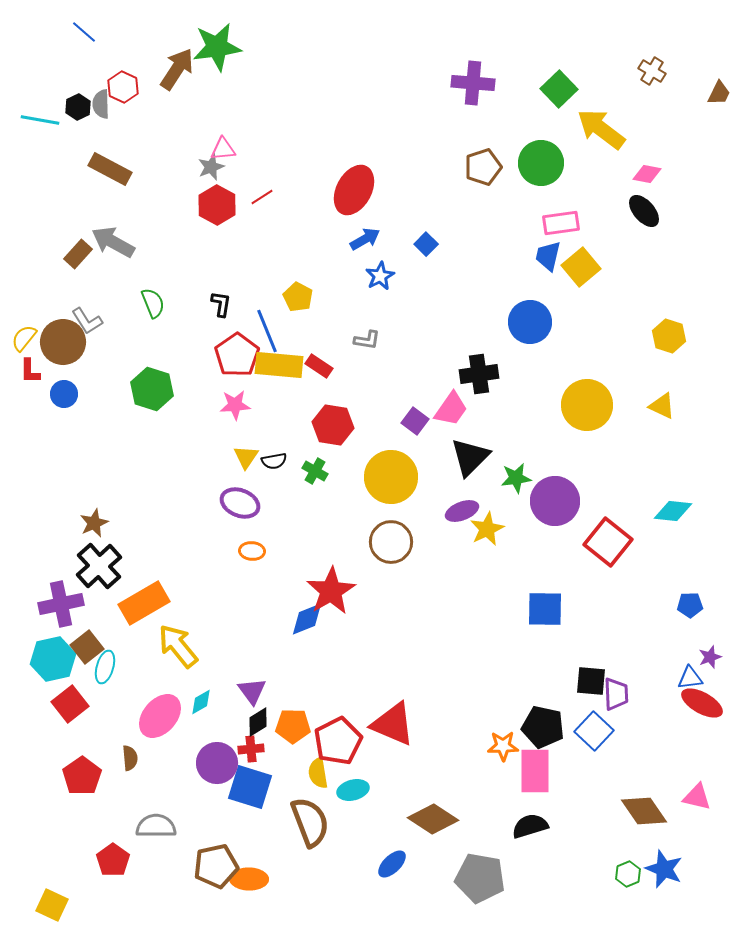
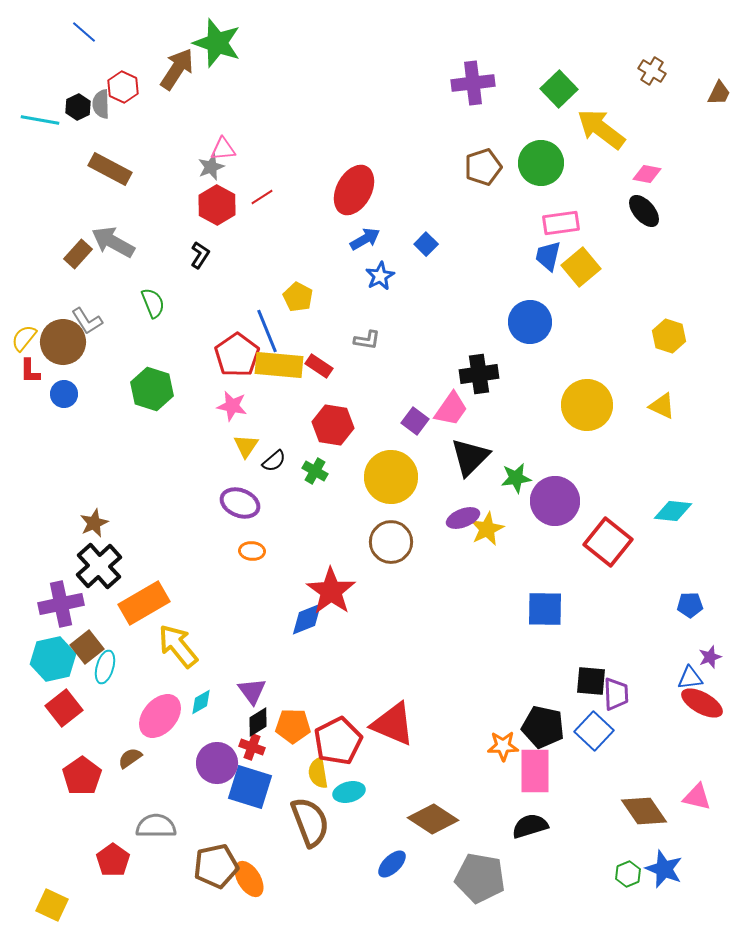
green star at (217, 47): moved 4 px up; rotated 27 degrees clockwise
purple cross at (473, 83): rotated 12 degrees counterclockwise
black L-shape at (221, 304): moved 21 px left, 49 px up; rotated 24 degrees clockwise
pink star at (235, 405): moved 3 px left, 1 px down; rotated 16 degrees clockwise
yellow triangle at (246, 457): moved 11 px up
black semicircle at (274, 461): rotated 30 degrees counterclockwise
purple ellipse at (462, 511): moved 1 px right, 7 px down
red star at (331, 591): rotated 6 degrees counterclockwise
red square at (70, 704): moved 6 px left, 4 px down
red cross at (251, 749): moved 1 px right, 2 px up; rotated 25 degrees clockwise
brown semicircle at (130, 758): rotated 120 degrees counterclockwise
cyan ellipse at (353, 790): moved 4 px left, 2 px down
orange ellipse at (249, 879): rotated 57 degrees clockwise
